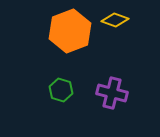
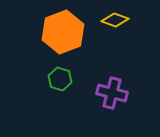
orange hexagon: moved 7 px left, 1 px down
green hexagon: moved 1 px left, 11 px up
